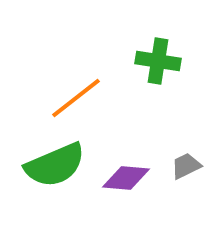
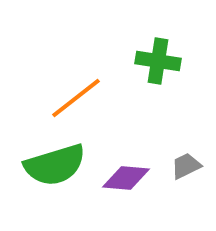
green semicircle: rotated 6 degrees clockwise
